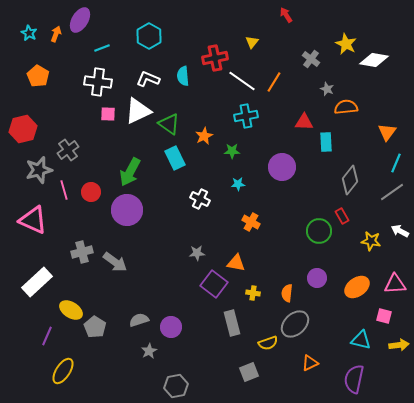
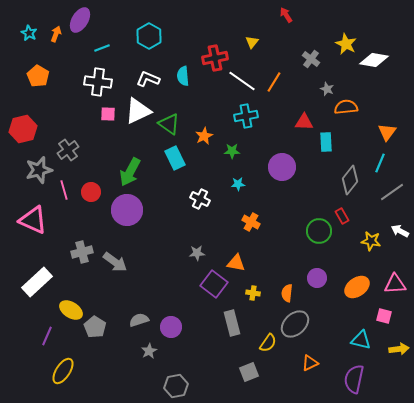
cyan line at (396, 163): moved 16 px left
yellow semicircle at (268, 343): rotated 36 degrees counterclockwise
yellow arrow at (399, 345): moved 4 px down
